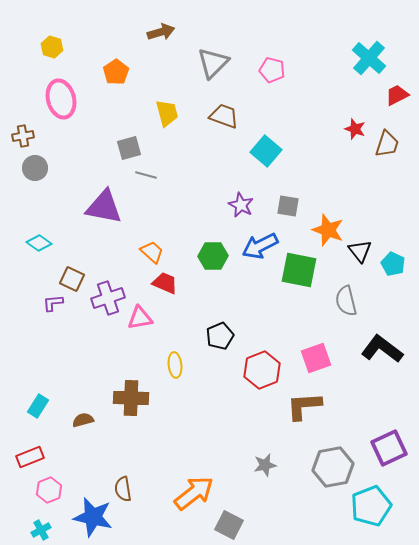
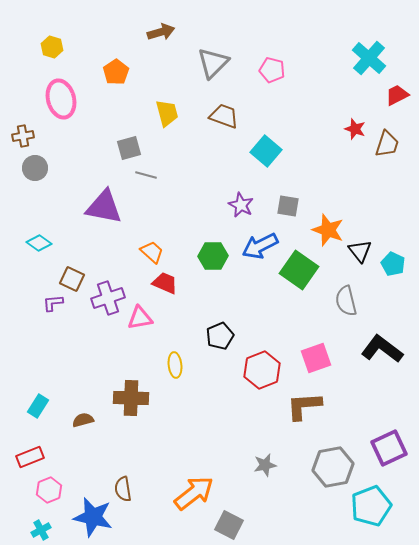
green square at (299, 270): rotated 24 degrees clockwise
